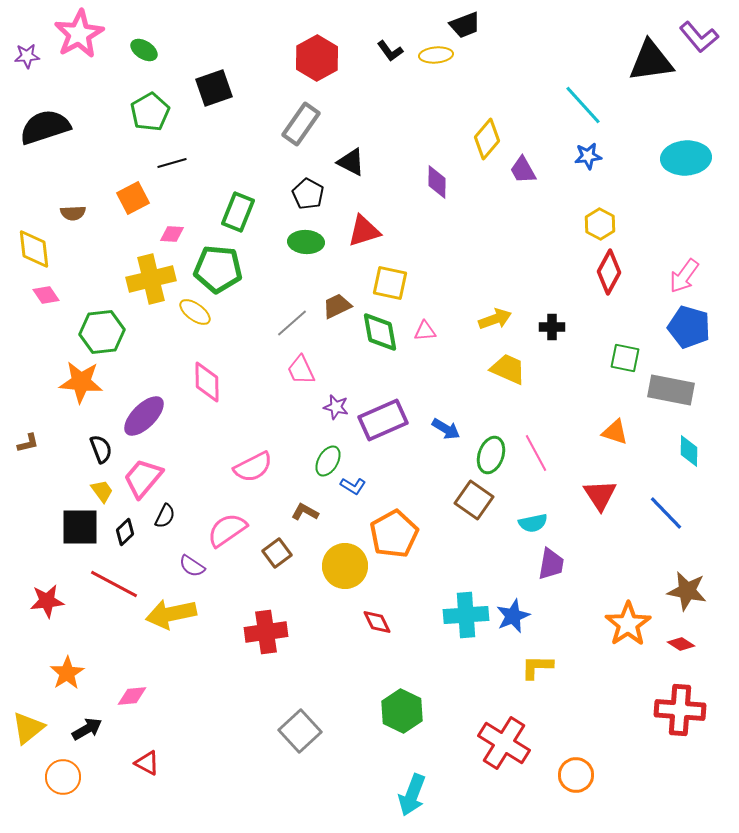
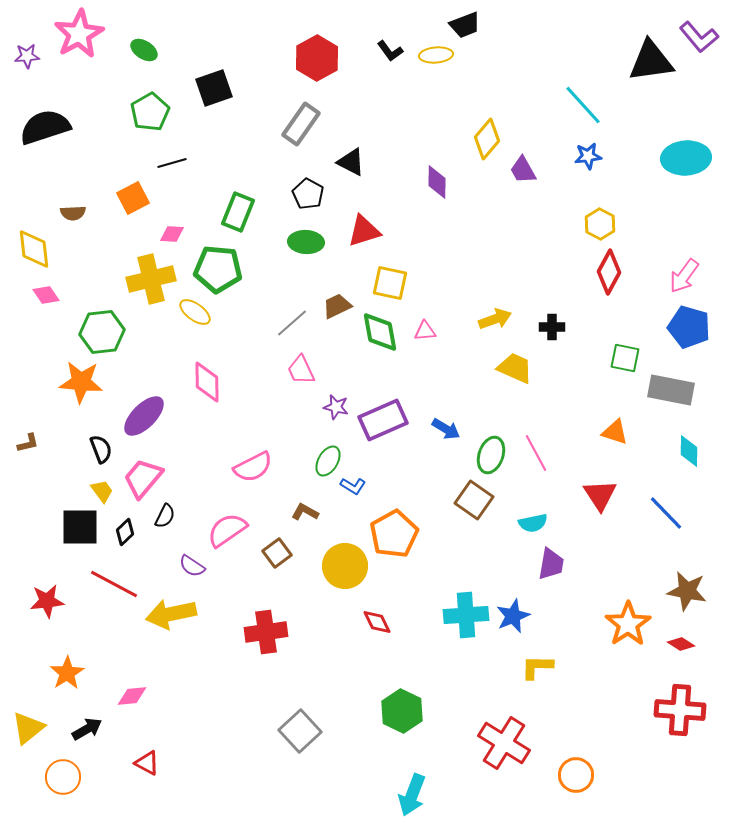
yellow trapezoid at (508, 369): moved 7 px right, 1 px up
